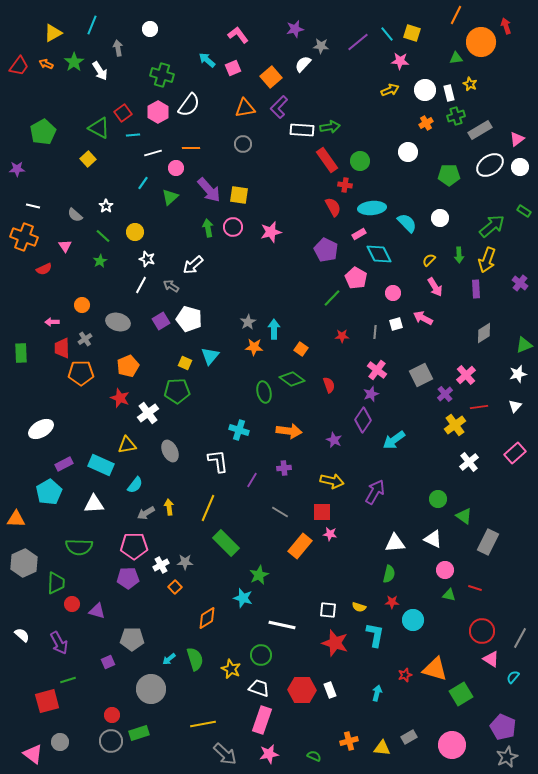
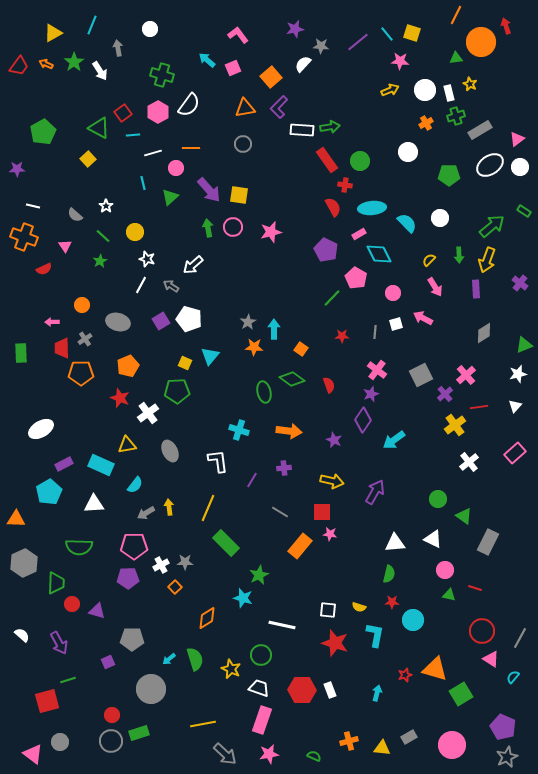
cyan line at (143, 183): rotated 48 degrees counterclockwise
